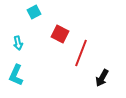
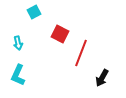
cyan L-shape: moved 2 px right
